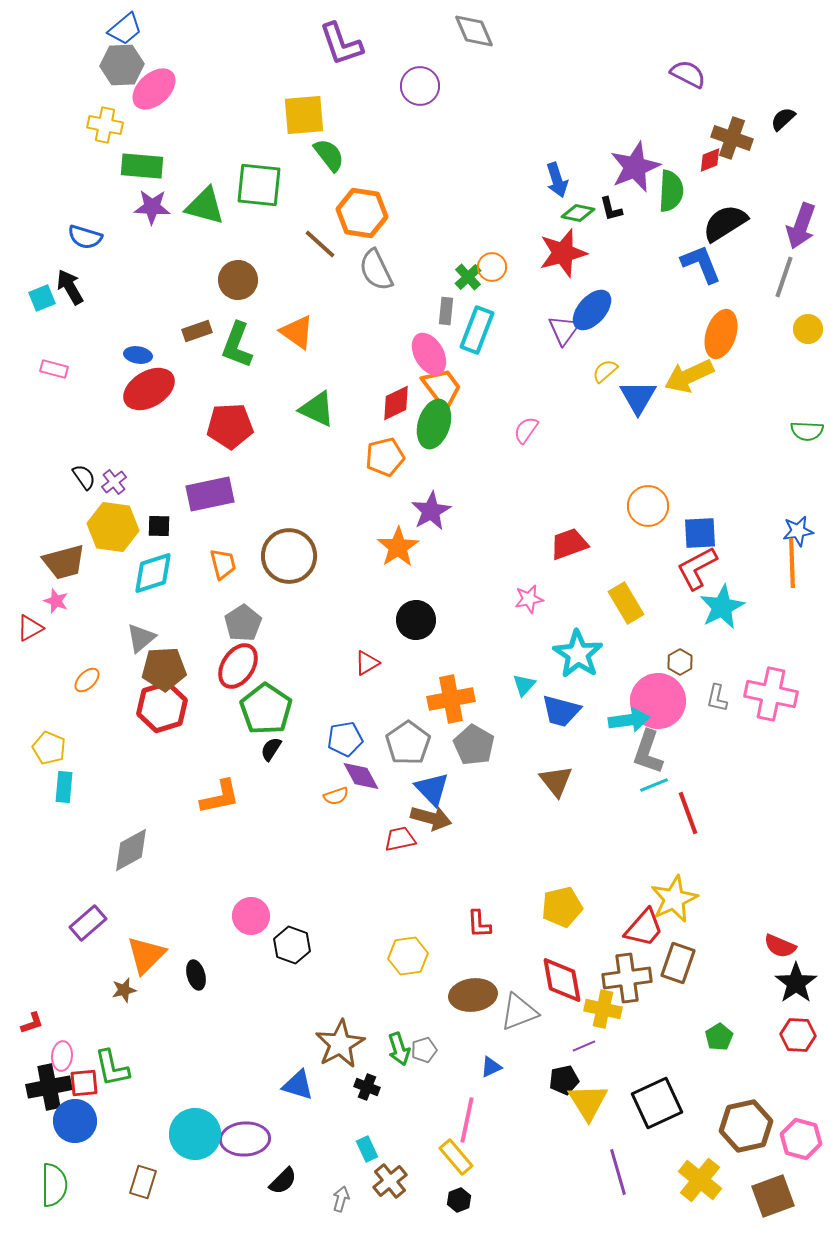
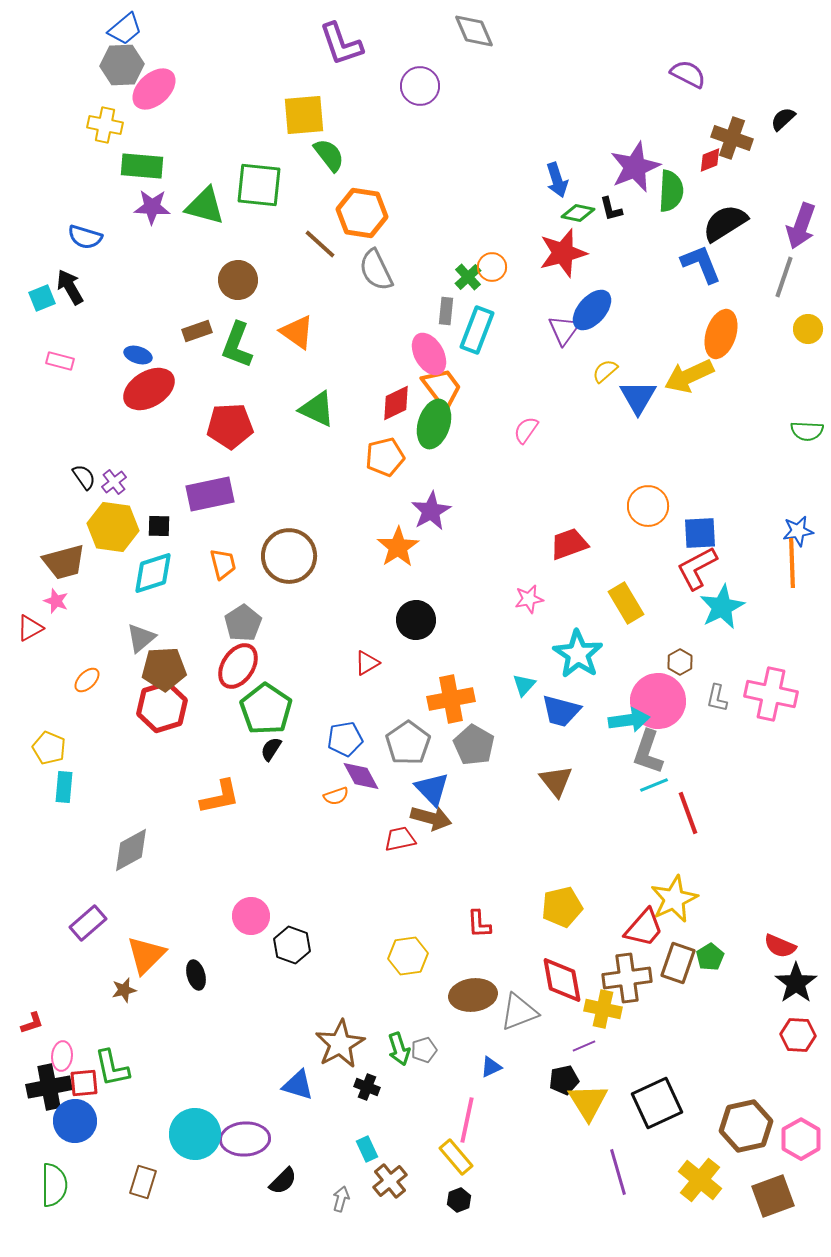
blue ellipse at (138, 355): rotated 8 degrees clockwise
pink rectangle at (54, 369): moved 6 px right, 8 px up
green pentagon at (719, 1037): moved 9 px left, 80 px up
pink hexagon at (801, 1139): rotated 15 degrees clockwise
